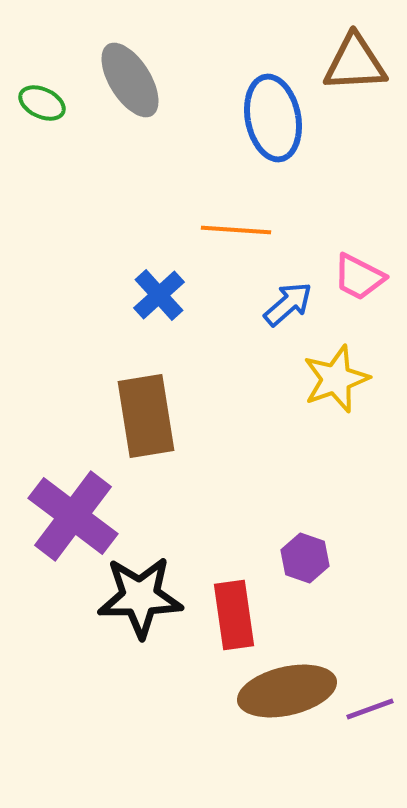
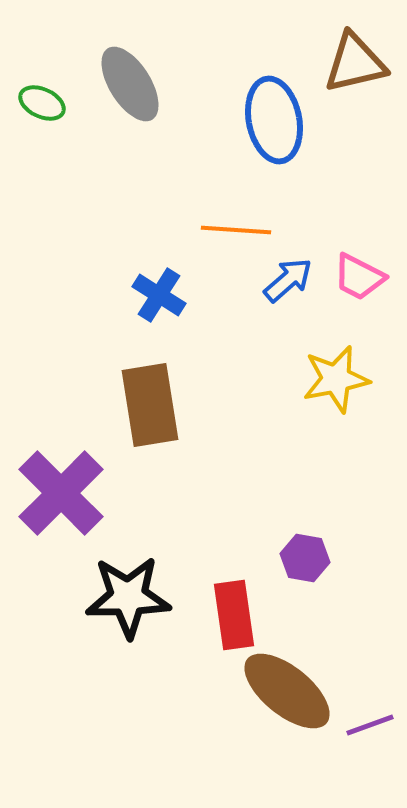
brown triangle: rotated 10 degrees counterclockwise
gray ellipse: moved 4 px down
blue ellipse: moved 1 px right, 2 px down
blue cross: rotated 16 degrees counterclockwise
blue arrow: moved 24 px up
yellow star: rotated 8 degrees clockwise
brown rectangle: moved 4 px right, 11 px up
purple cross: moved 12 px left, 23 px up; rotated 8 degrees clockwise
purple hexagon: rotated 9 degrees counterclockwise
black star: moved 12 px left
brown ellipse: rotated 52 degrees clockwise
purple line: moved 16 px down
